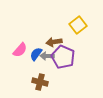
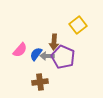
brown arrow: rotated 77 degrees counterclockwise
brown cross: rotated 21 degrees counterclockwise
